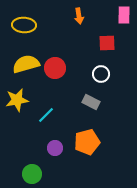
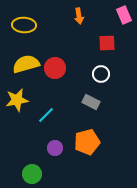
pink rectangle: rotated 24 degrees counterclockwise
